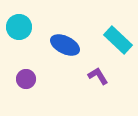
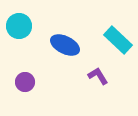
cyan circle: moved 1 px up
purple circle: moved 1 px left, 3 px down
